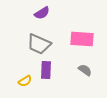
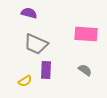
purple semicircle: moved 13 px left; rotated 133 degrees counterclockwise
pink rectangle: moved 4 px right, 5 px up
gray trapezoid: moved 3 px left
